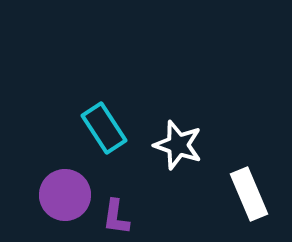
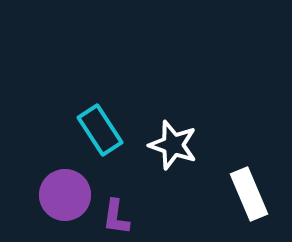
cyan rectangle: moved 4 px left, 2 px down
white star: moved 5 px left
